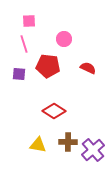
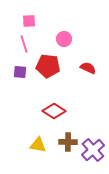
purple square: moved 1 px right, 2 px up
